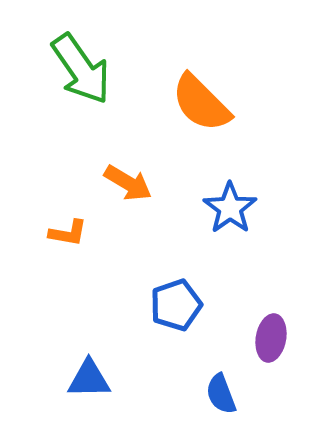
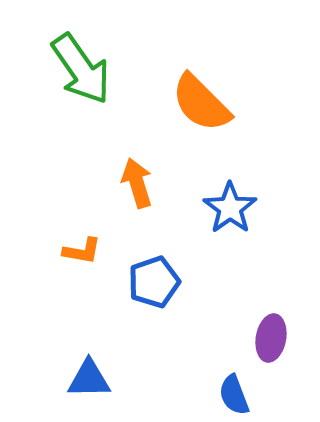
orange arrow: moved 9 px right; rotated 138 degrees counterclockwise
orange L-shape: moved 14 px right, 18 px down
blue pentagon: moved 22 px left, 23 px up
blue semicircle: moved 13 px right, 1 px down
